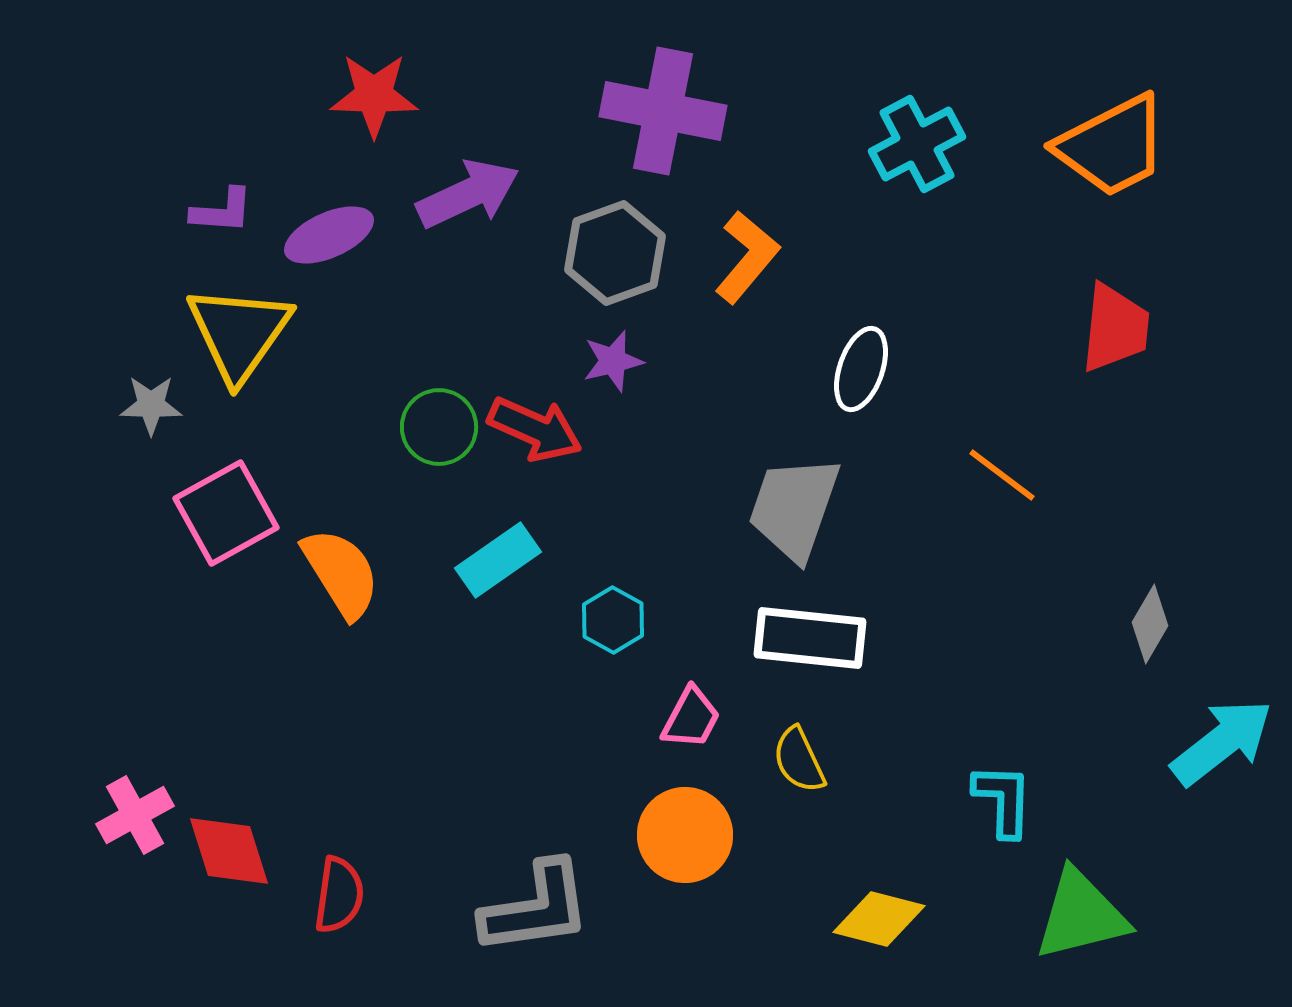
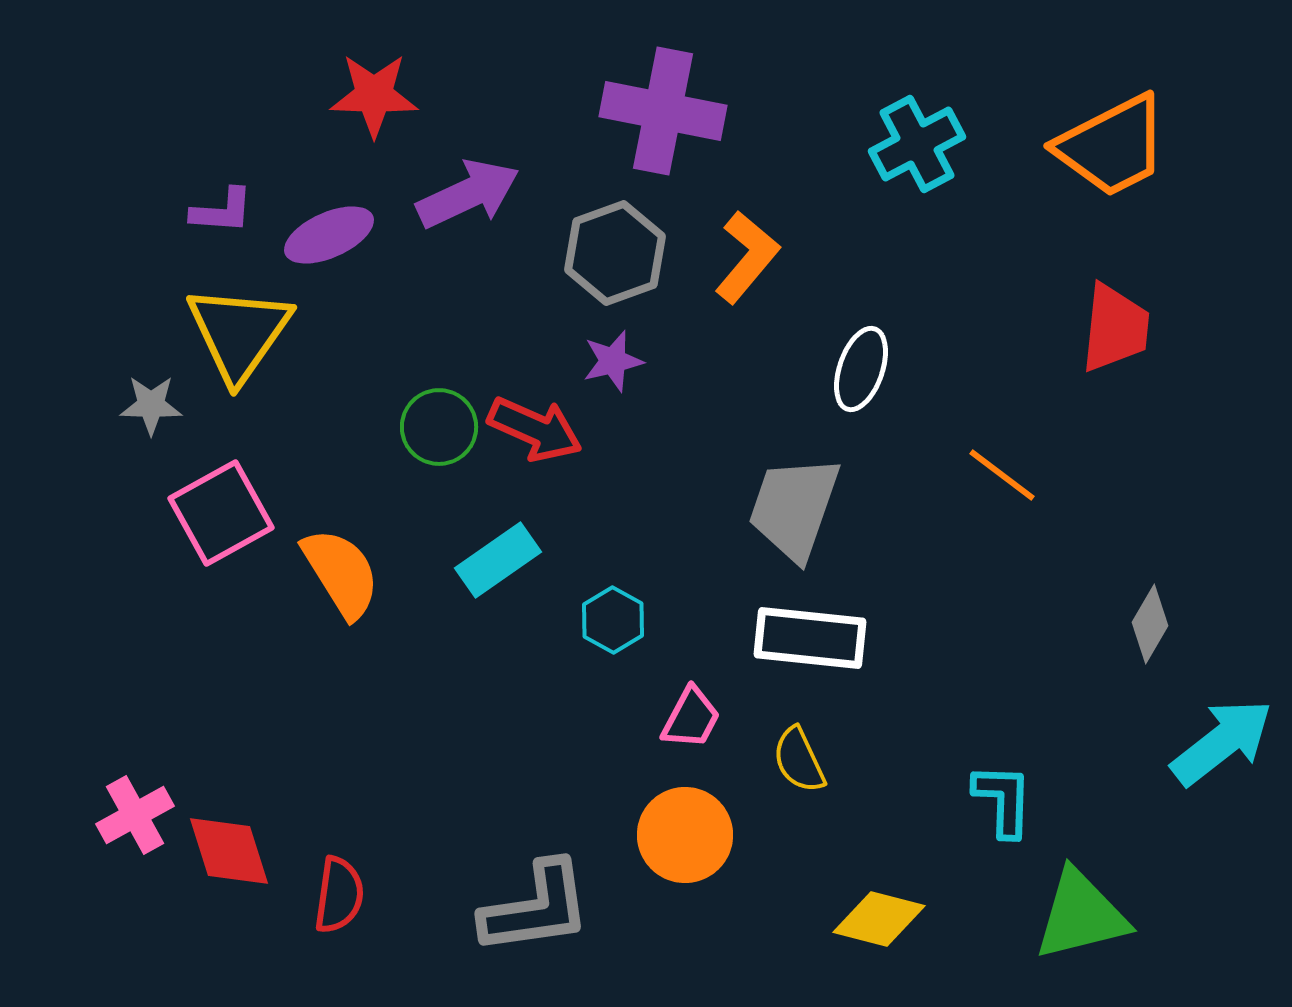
pink square: moved 5 px left
